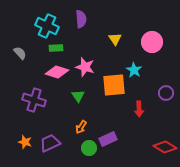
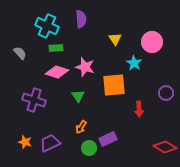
cyan star: moved 7 px up
